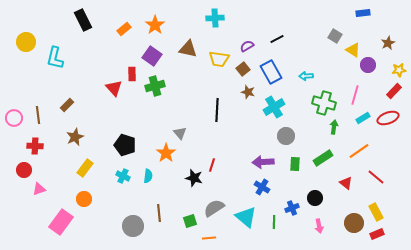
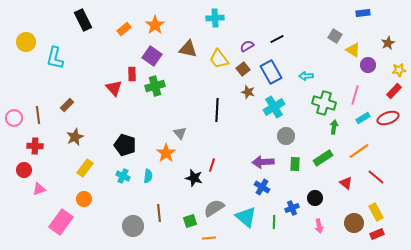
yellow trapezoid at (219, 59): rotated 45 degrees clockwise
